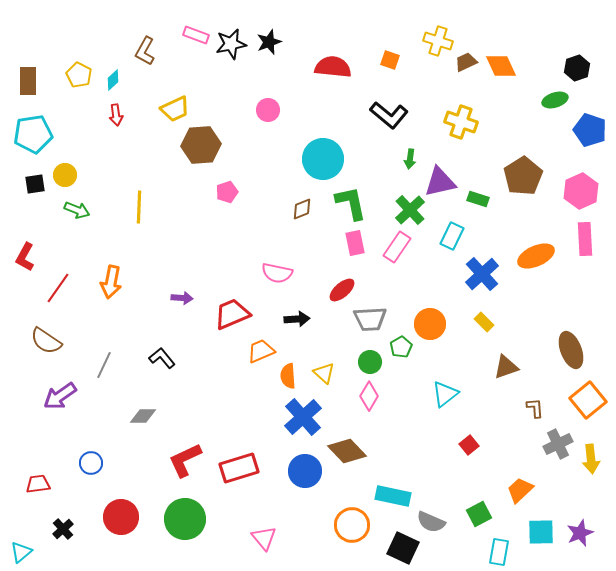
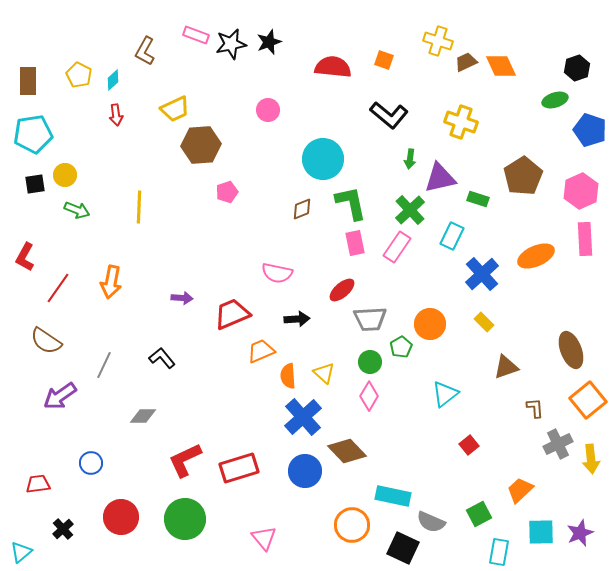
orange square at (390, 60): moved 6 px left
purple triangle at (440, 182): moved 4 px up
